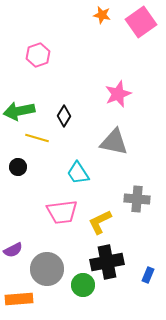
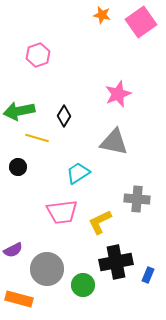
cyan trapezoid: rotated 90 degrees clockwise
black cross: moved 9 px right
orange rectangle: rotated 20 degrees clockwise
